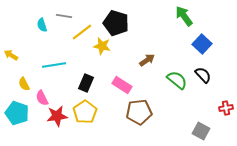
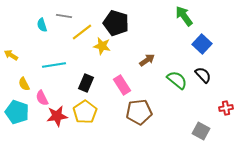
pink rectangle: rotated 24 degrees clockwise
cyan pentagon: moved 1 px up
